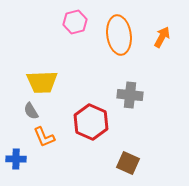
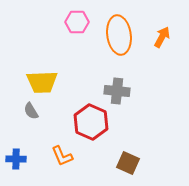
pink hexagon: moved 2 px right; rotated 15 degrees clockwise
gray cross: moved 13 px left, 4 px up
orange L-shape: moved 18 px right, 19 px down
